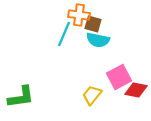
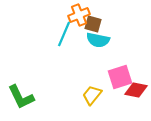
orange cross: rotated 30 degrees counterclockwise
pink square: moved 1 px right; rotated 10 degrees clockwise
green L-shape: rotated 72 degrees clockwise
